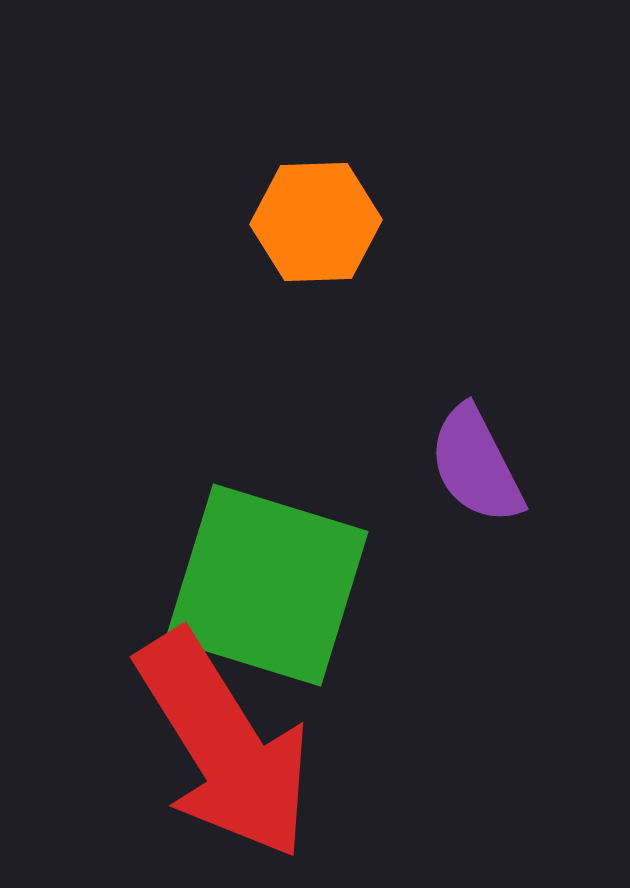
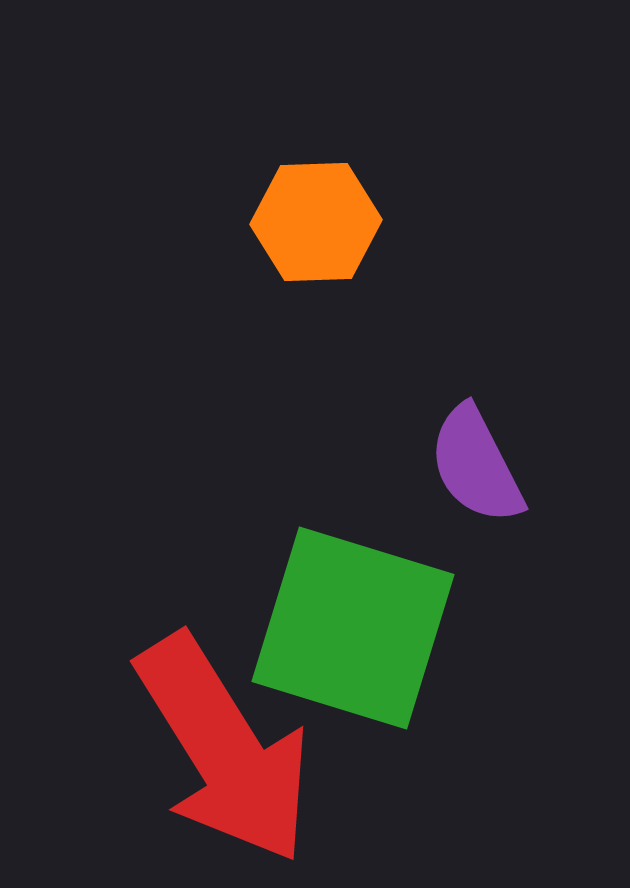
green square: moved 86 px right, 43 px down
red arrow: moved 4 px down
